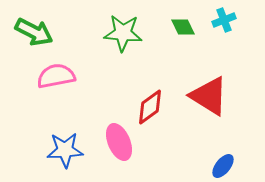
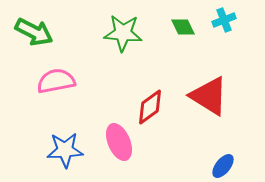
pink semicircle: moved 5 px down
